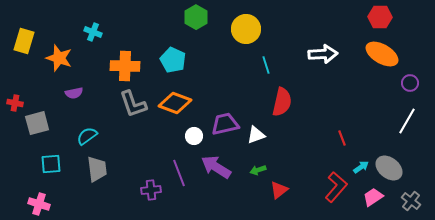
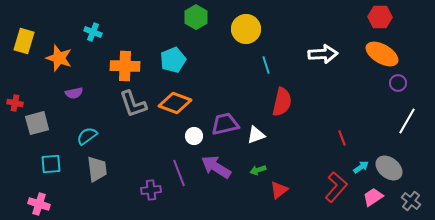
cyan pentagon: rotated 25 degrees clockwise
purple circle: moved 12 px left
